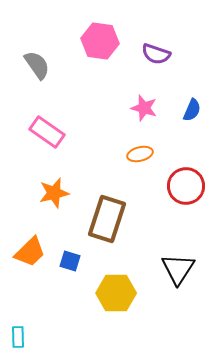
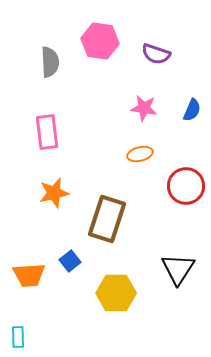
gray semicircle: moved 13 px right, 3 px up; rotated 32 degrees clockwise
pink star: rotated 8 degrees counterclockwise
pink rectangle: rotated 48 degrees clockwise
orange trapezoid: moved 1 px left, 23 px down; rotated 40 degrees clockwise
blue square: rotated 35 degrees clockwise
